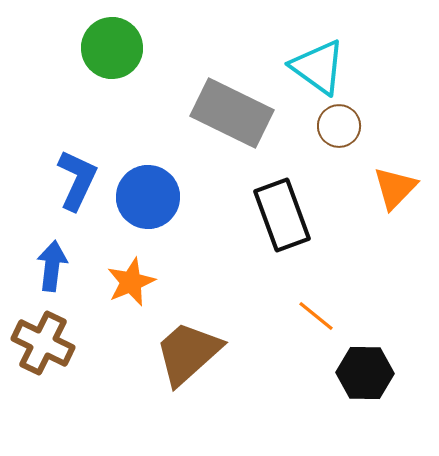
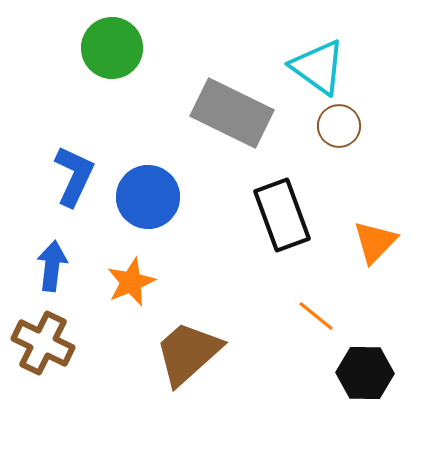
blue L-shape: moved 3 px left, 4 px up
orange triangle: moved 20 px left, 54 px down
